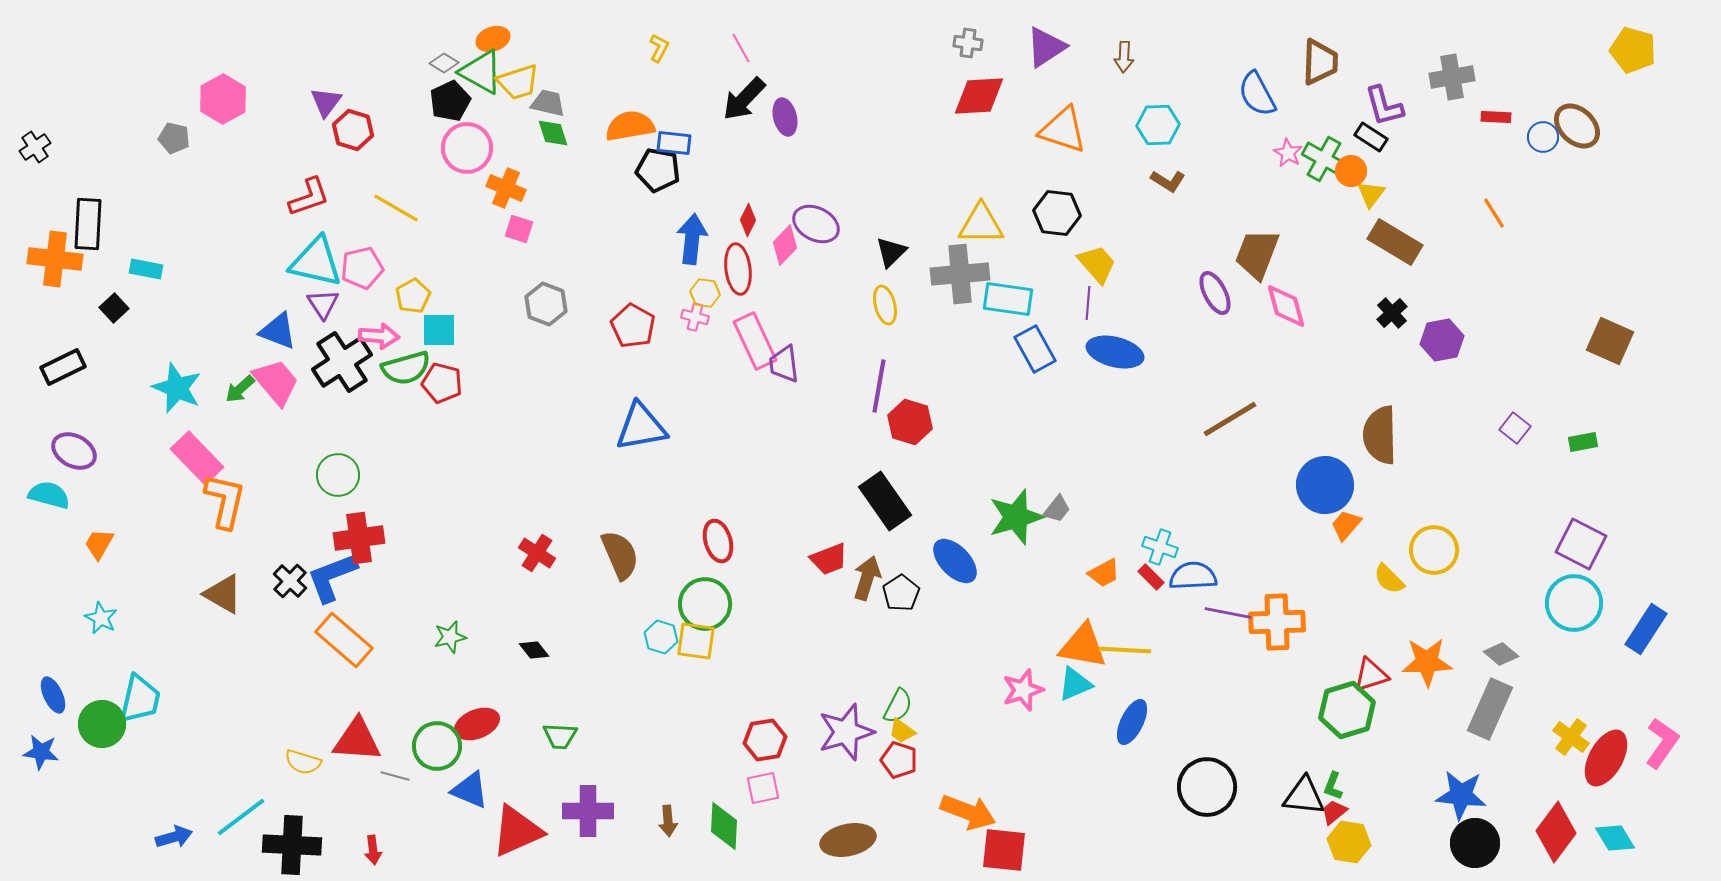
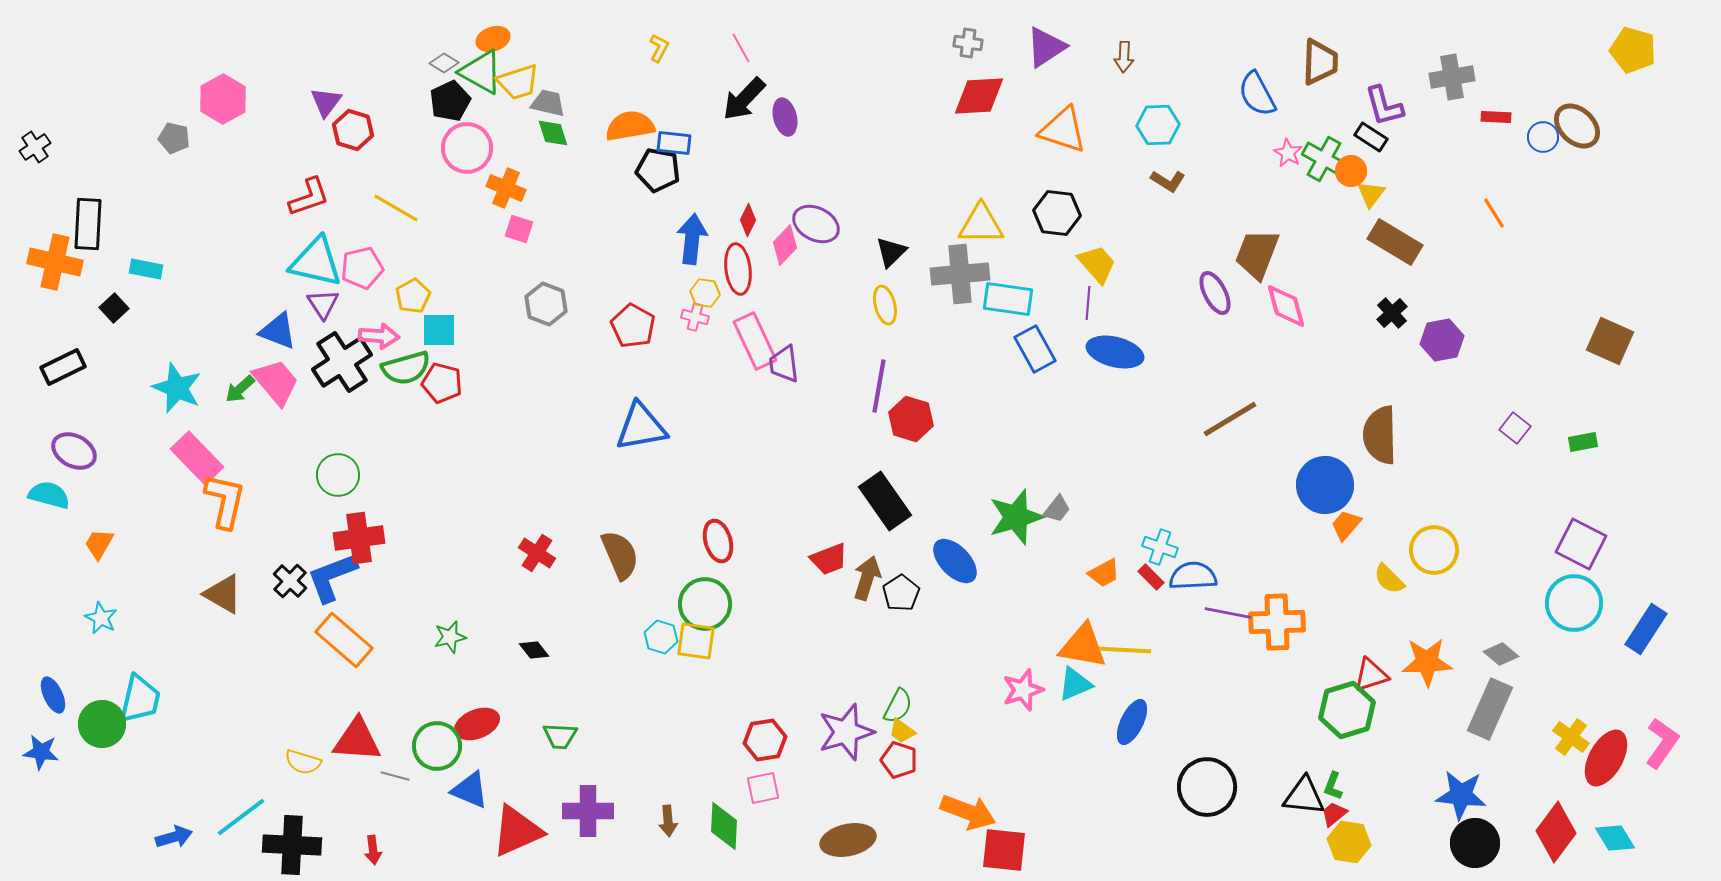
orange cross at (55, 259): moved 3 px down; rotated 6 degrees clockwise
red hexagon at (910, 422): moved 1 px right, 3 px up
red trapezoid at (1334, 812): moved 2 px down
